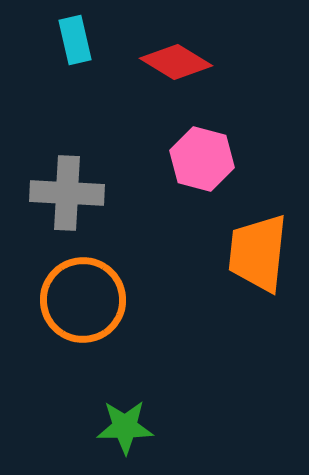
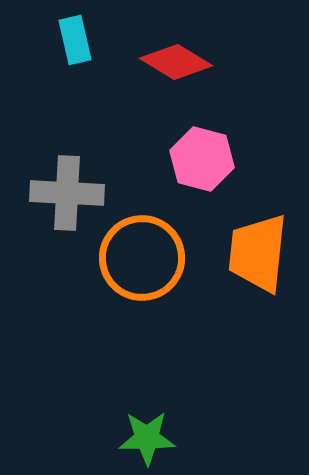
orange circle: moved 59 px right, 42 px up
green star: moved 22 px right, 11 px down
